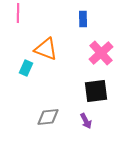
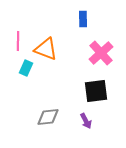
pink line: moved 28 px down
